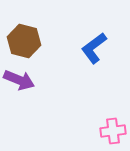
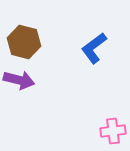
brown hexagon: moved 1 px down
purple arrow: rotated 8 degrees counterclockwise
